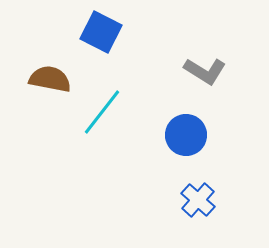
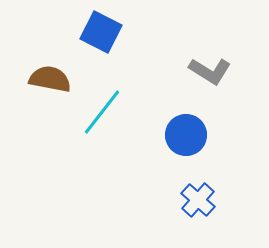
gray L-shape: moved 5 px right
